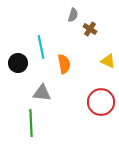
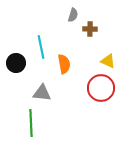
brown cross: rotated 32 degrees counterclockwise
black circle: moved 2 px left
red circle: moved 14 px up
